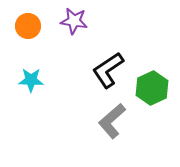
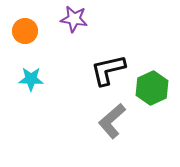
purple star: moved 2 px up
orange circle: moved 3 px left, 5 px down
black L-shape: rotated 21 degrees clockwise
cyan star: moved 1 px up
